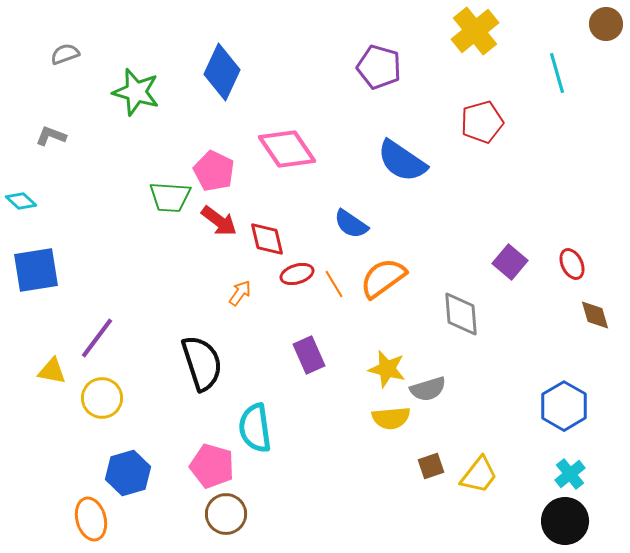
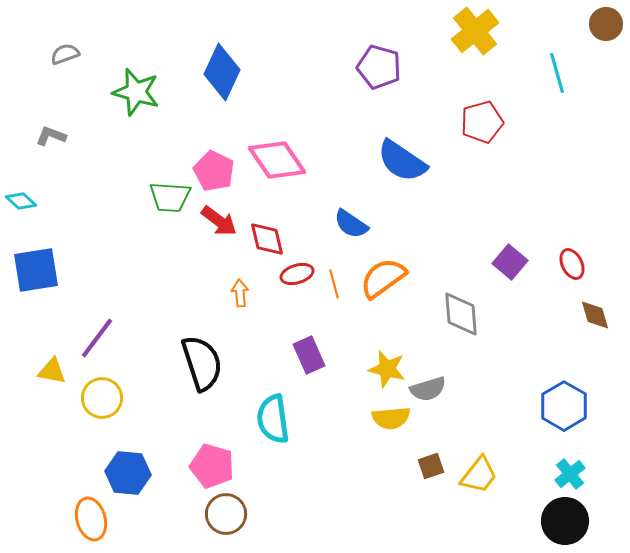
pink diamond at (287, 149): moved 10 px left, 11 px down
orange line at (334, 284): rotated 16 degrees clockwise
orange arrow at (240, 293): rotated 40 degrees counterclockwise
cyan semicircle at (255, 428): moved 18 px right, 9 px up
blue hexagon at (128, 473): rotated 21 degrees clockwise
